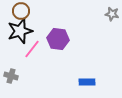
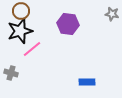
purple hexagon: moved 10 px right, 15 px up
pink line: rotated 12 degrees clockwise
gray cross: moved 3 px up
